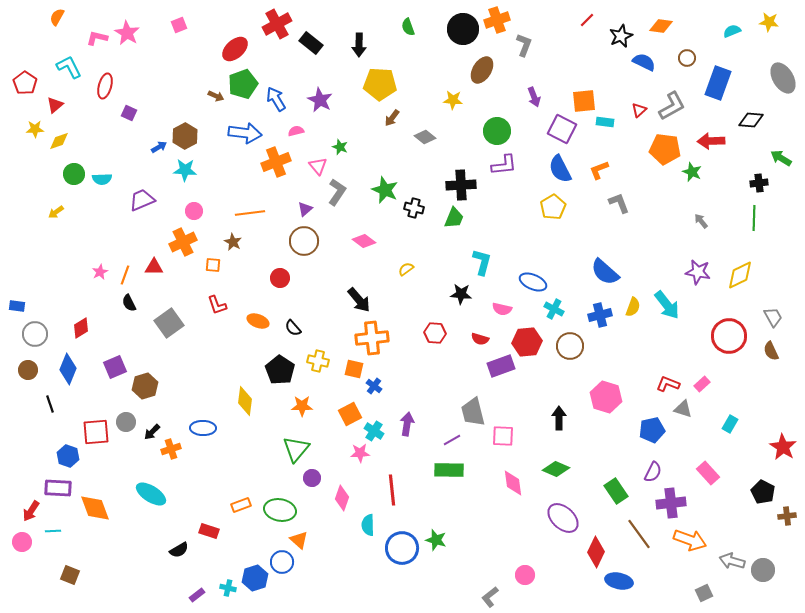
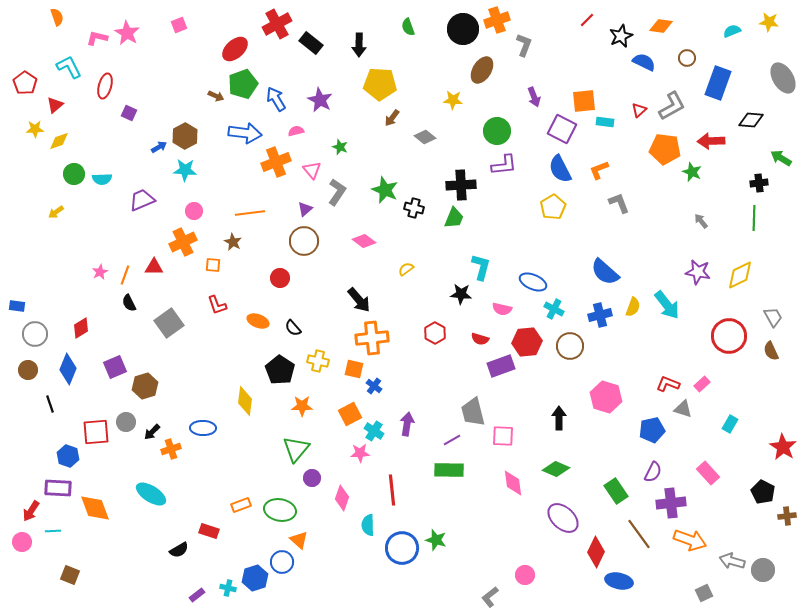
orange semicircle at (57, 17): rotated 132 degrees clockwise
pink triangle at (318, 166): moved 6 px left, 4 px down
cyan L-shape at (482, 262): moved 1 px left, 5 px down
red hexagon at (435, 333): rotated 25 degrees clockwise
